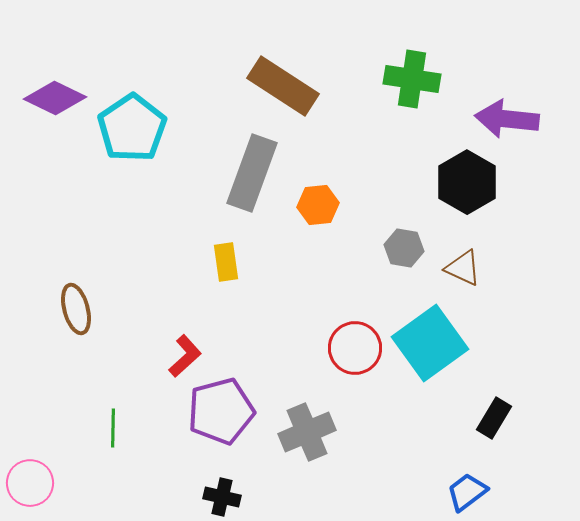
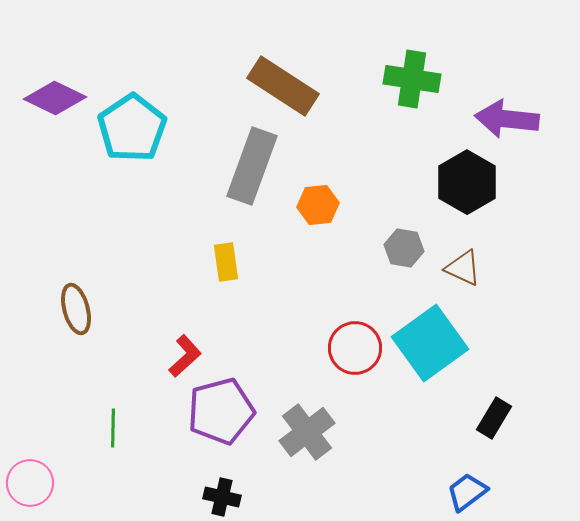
gray rectangle: moved 7 px up
gray cross: rotated 14 degrees counterclockwise
